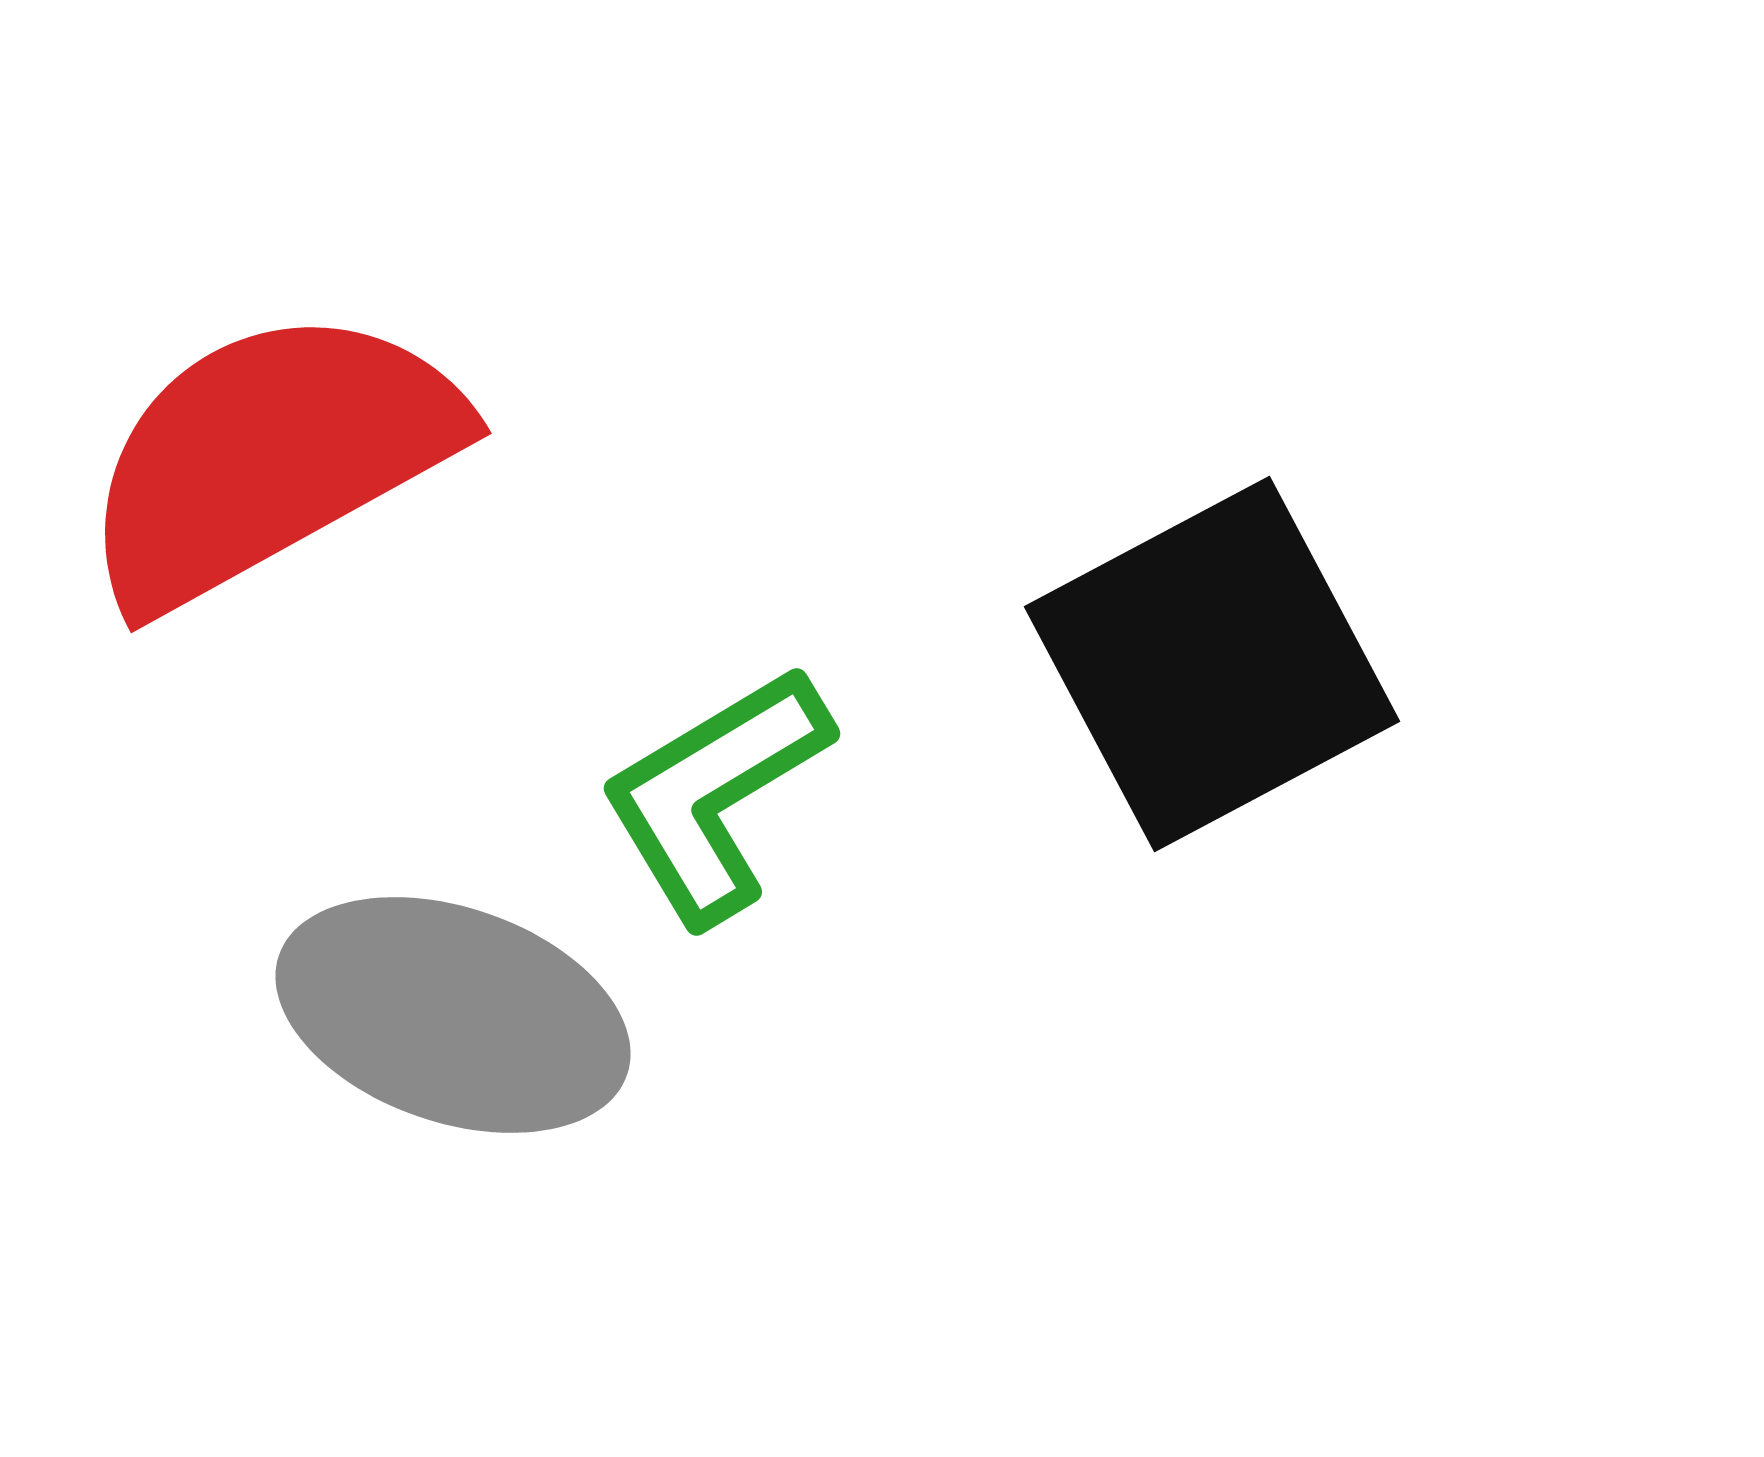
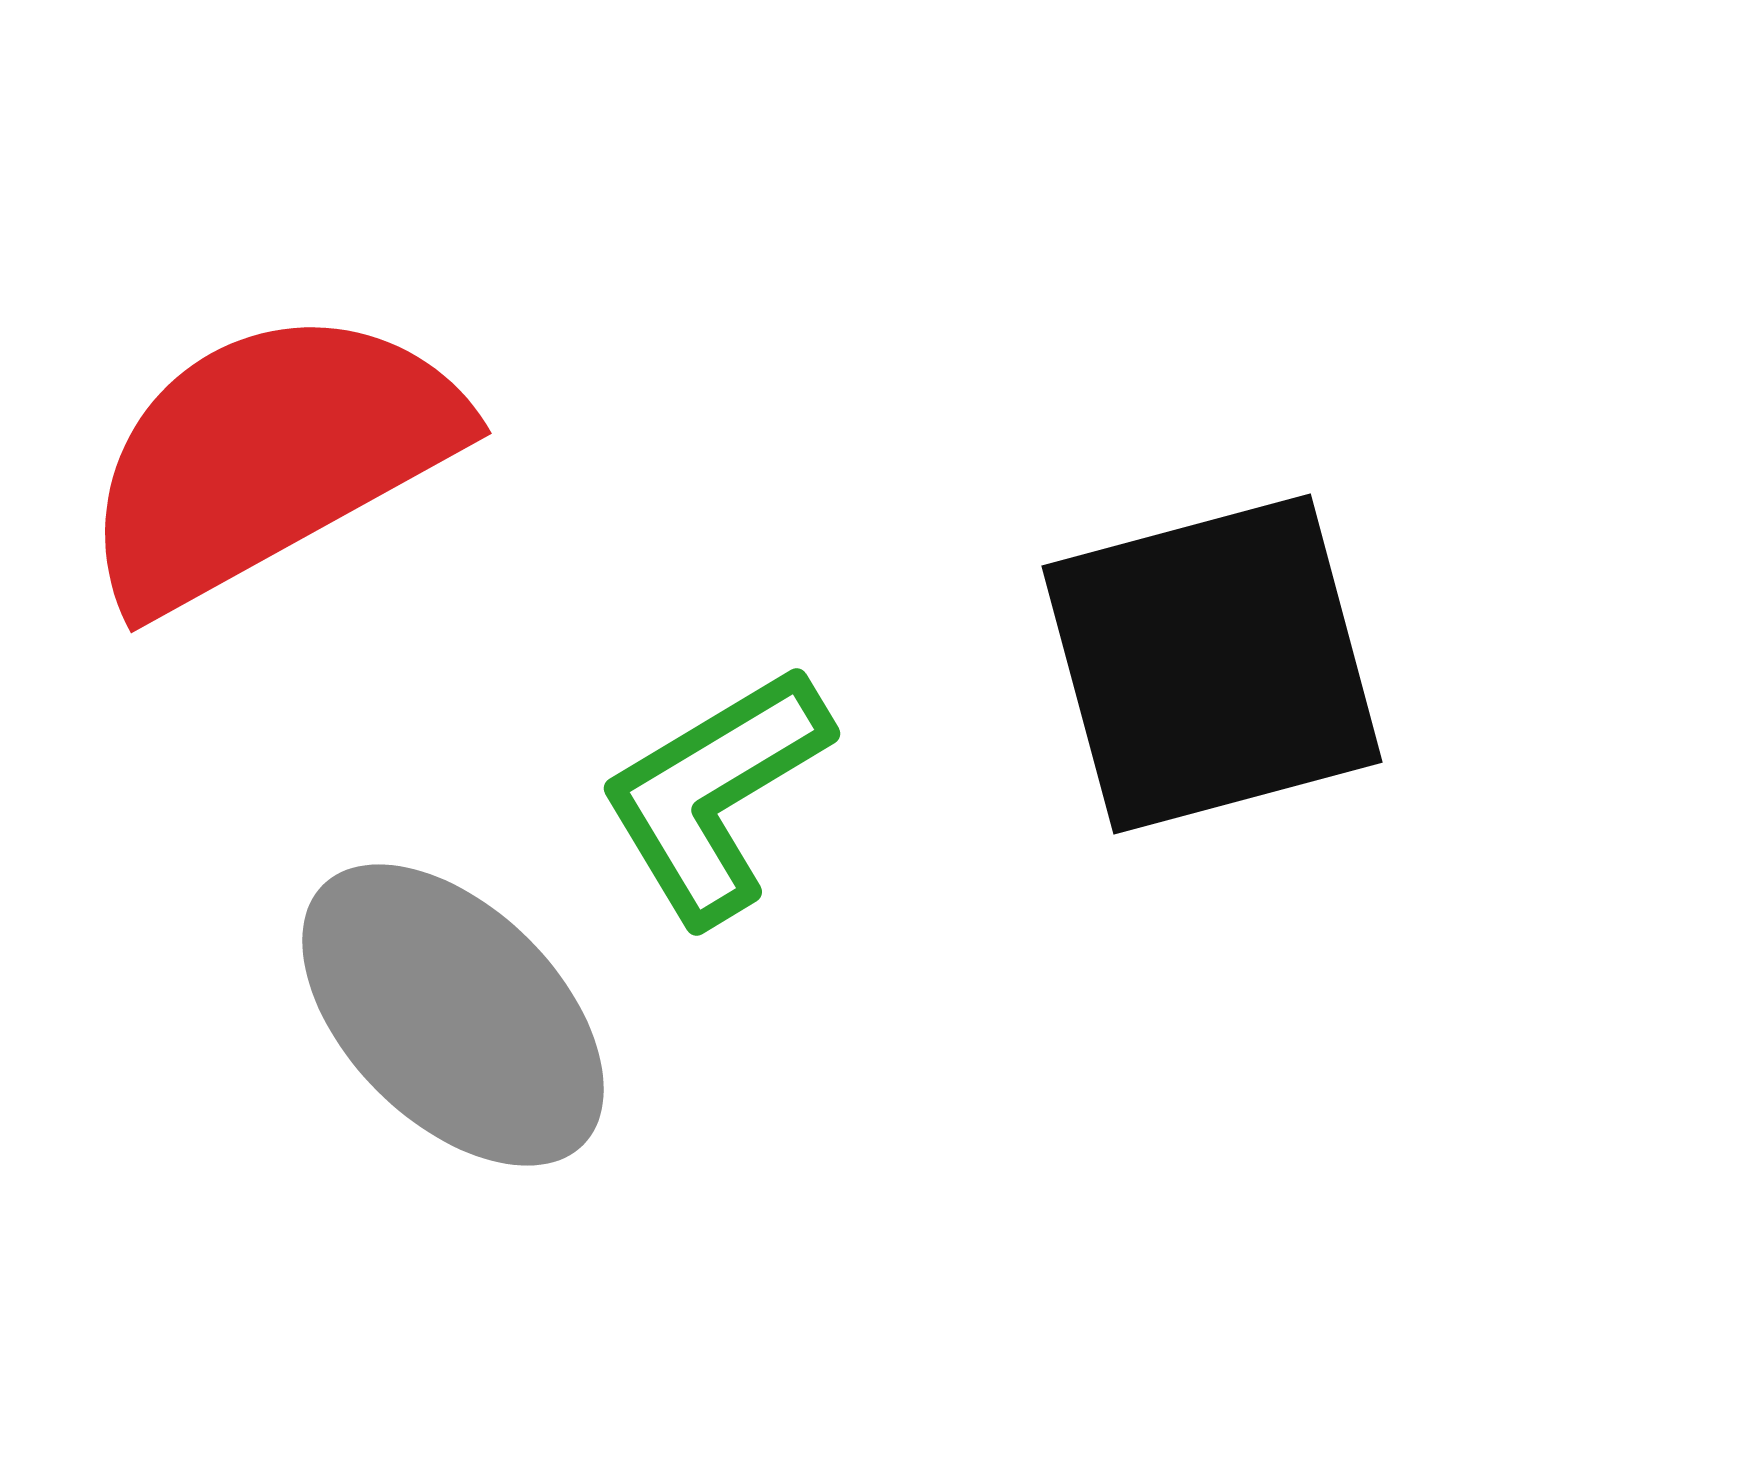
black square: rotated 13 degrees clockwise
gray ellipse: rotated 26 degrees clockwise
